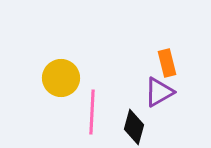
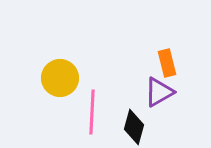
yellow circle: moved 1 px left
